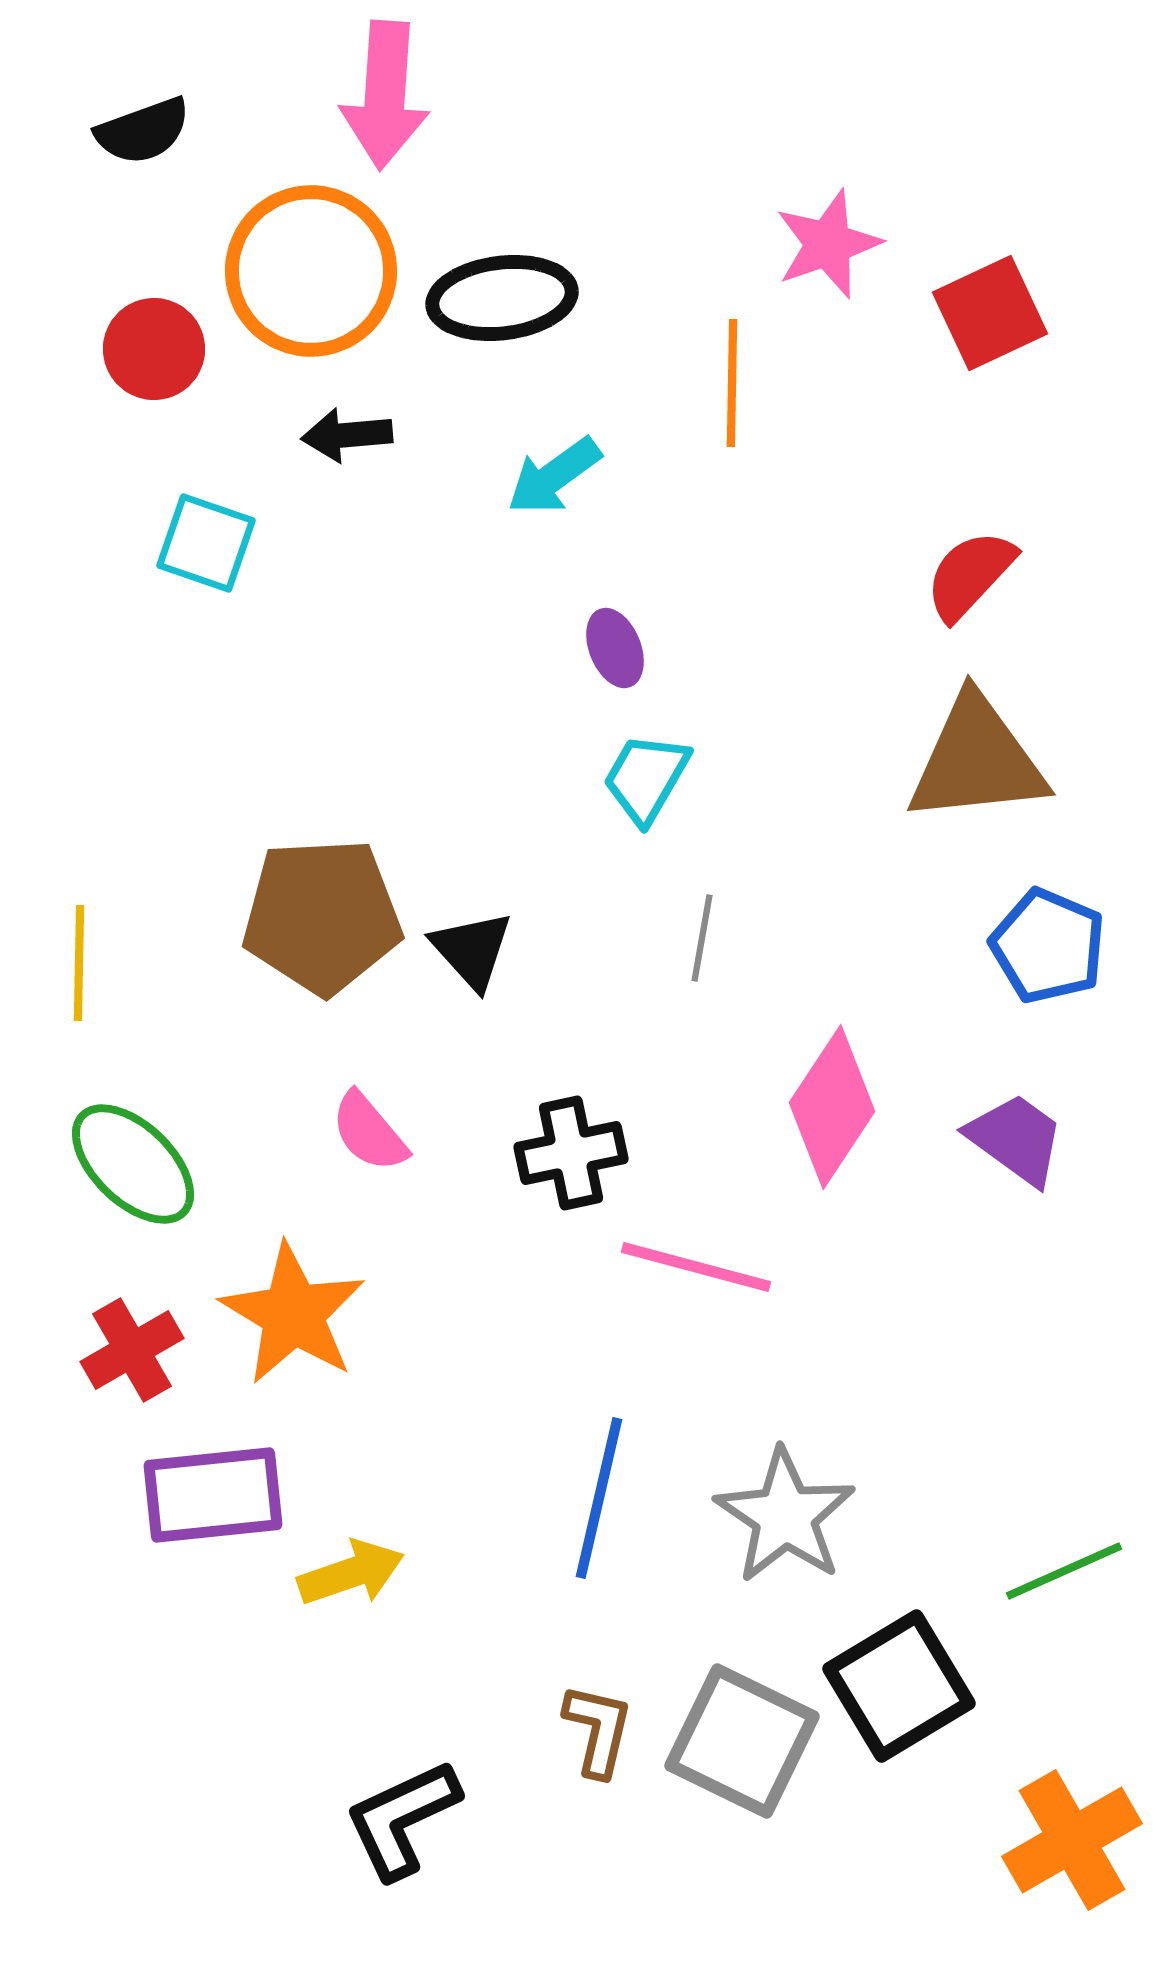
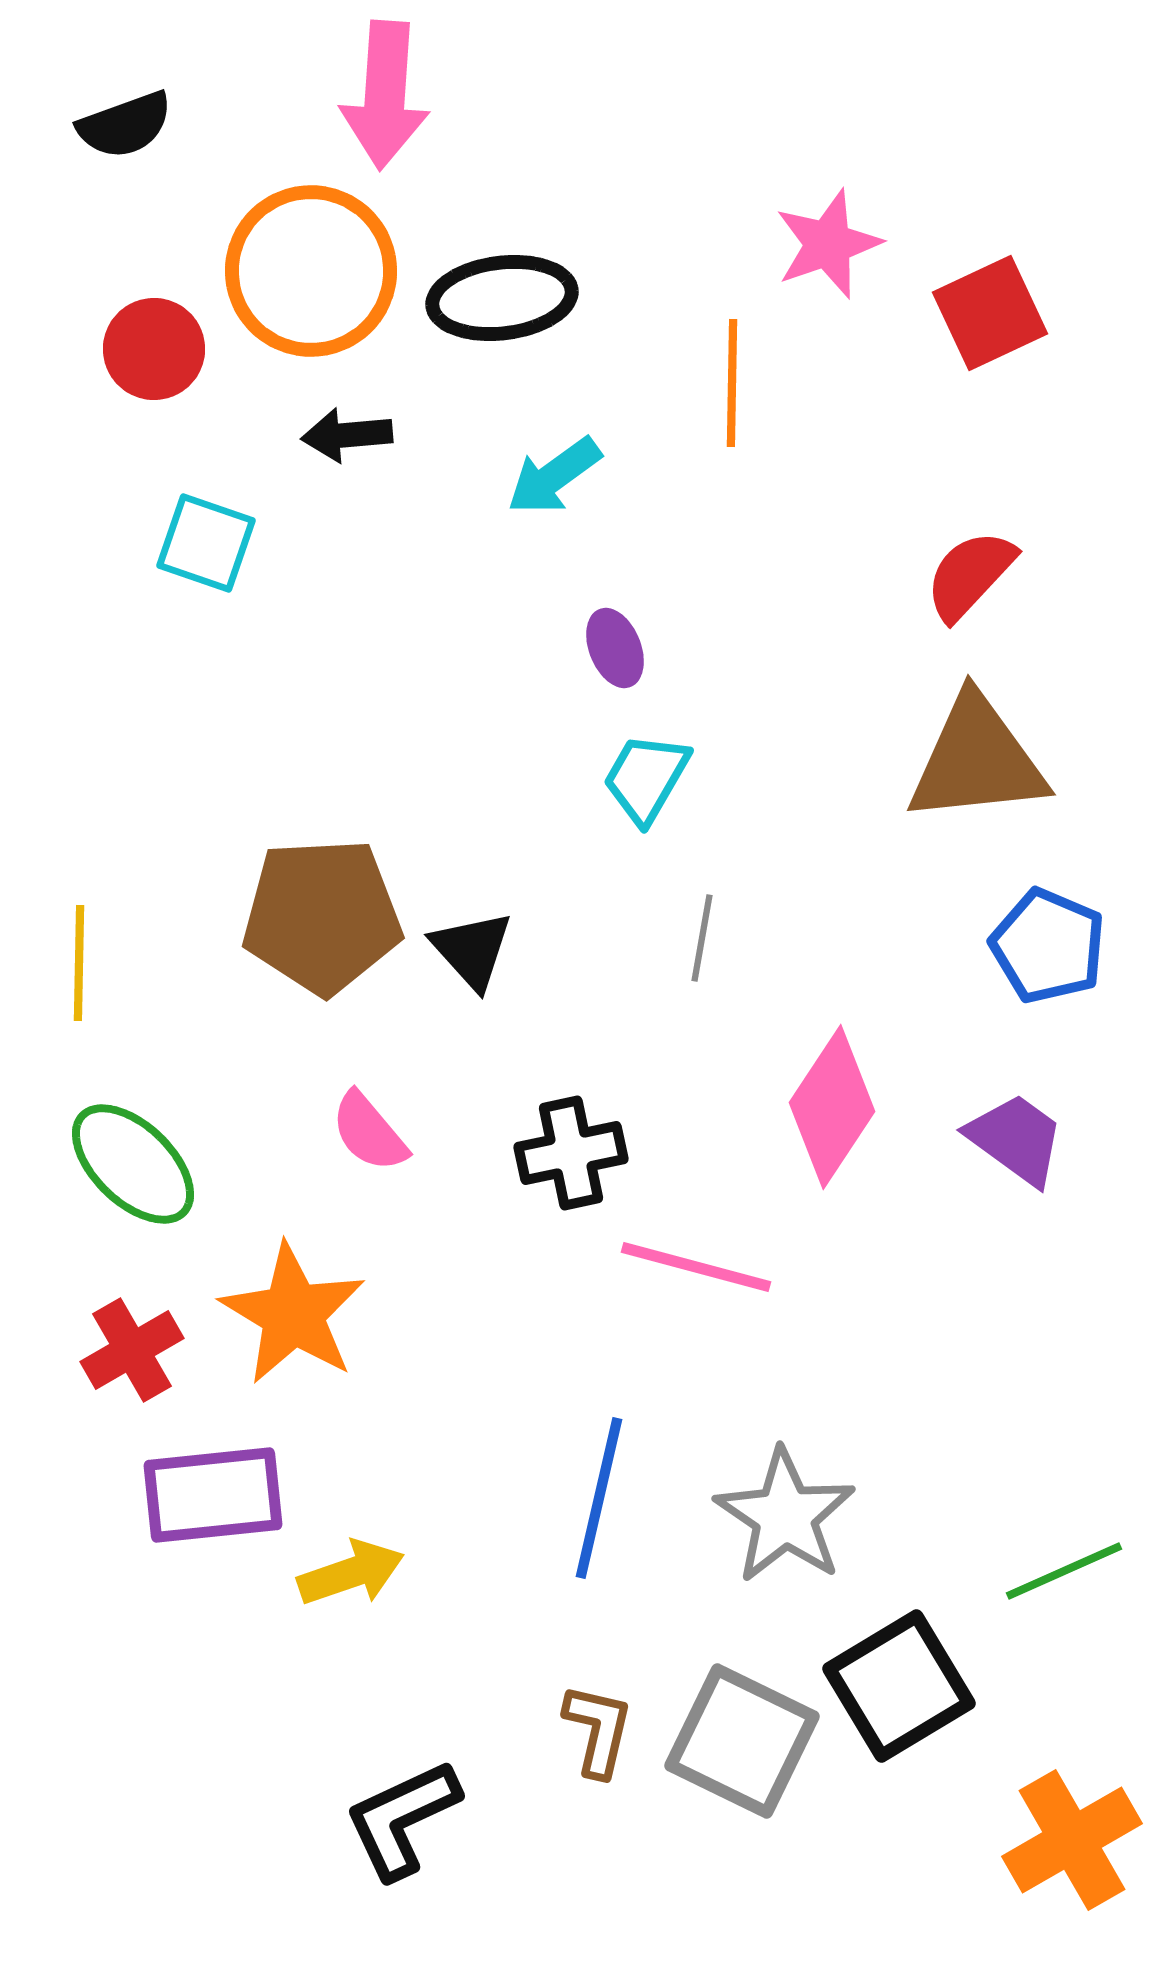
black semicircle: moved 18 px left, 6 px up
